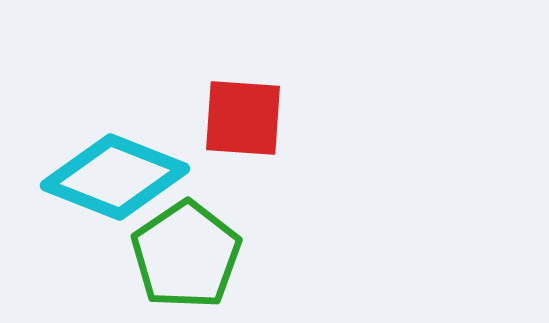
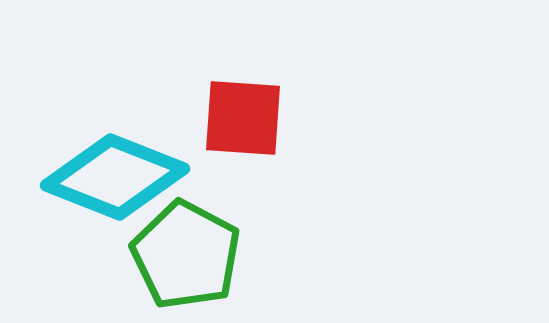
green pentagon: rotated 10 degrees counterclockwise
